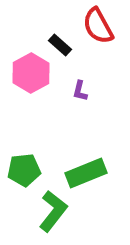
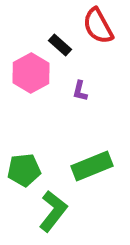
green rectangle: moved 6 px right, 7 px up
